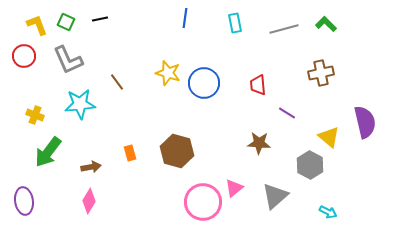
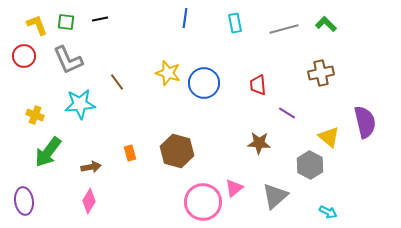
green square: rotated 18 degrees counterclockwise
